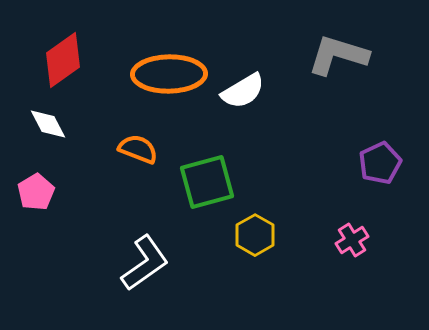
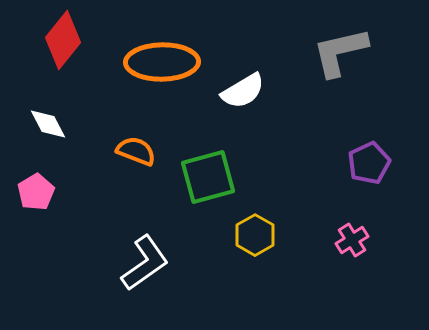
gray L-shape: moved 2 px right, 3 px up; rotated 30 degrees counterclockwise
red diamond: moved 20 px up; rotated 16 degrees counterclockwise
orange ellipse: moved 7 px left, 12 px up
orange semicircle: moved 2 px left, 2 px down
purple pentagon: moved 11 px left
green square: moved 1 px right, 5 px up
